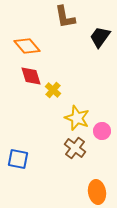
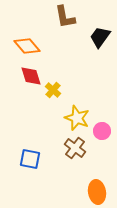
blue square: moved 12 px right
